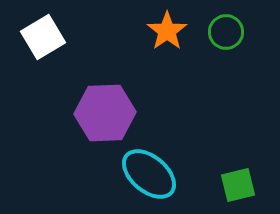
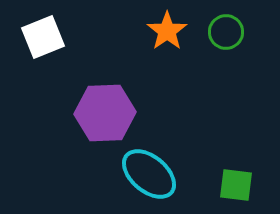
white square: rotated 9 degrees clockwise
green square: moved 2 px left; rotated 21 degrees clockwise
